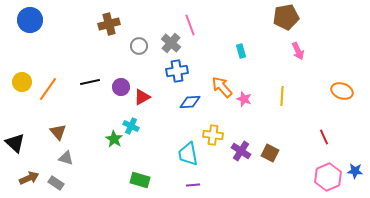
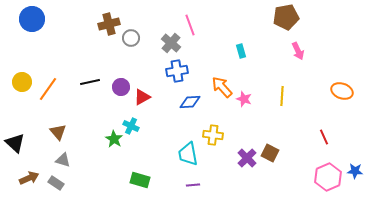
blue circle: moved 2 px right, 1 px up
gray circle: moved 8 px left, 8 px up
purple cross: moved 6 px right, 7 px down; rotated 12 degrees clockwise
gray triangle: moved 3 px left, 2 px down
